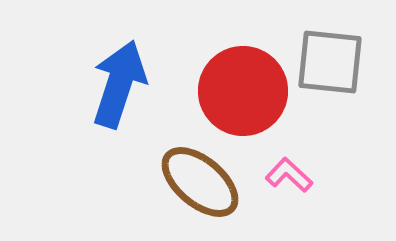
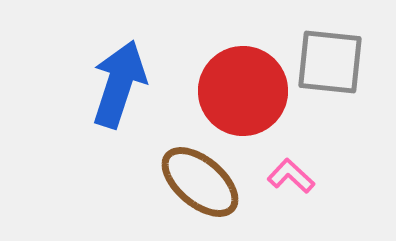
pink L-shape: moved 2 px right, 1 px down
